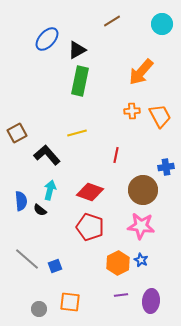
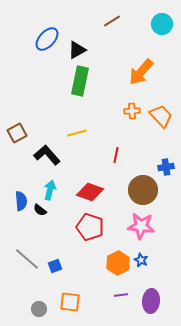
orange trapezoid: moved 1 px right; rotated 15 degrees counterclockwise
